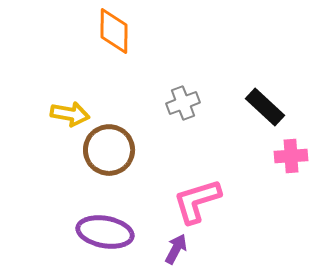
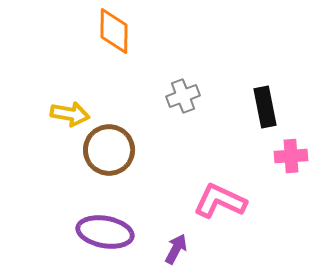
gray cross: moved 7 px up
black rectangle: rotated 36 degrees clockwise
pink L-shape: moved 23 px right; rotated 42 degrees clockwise
